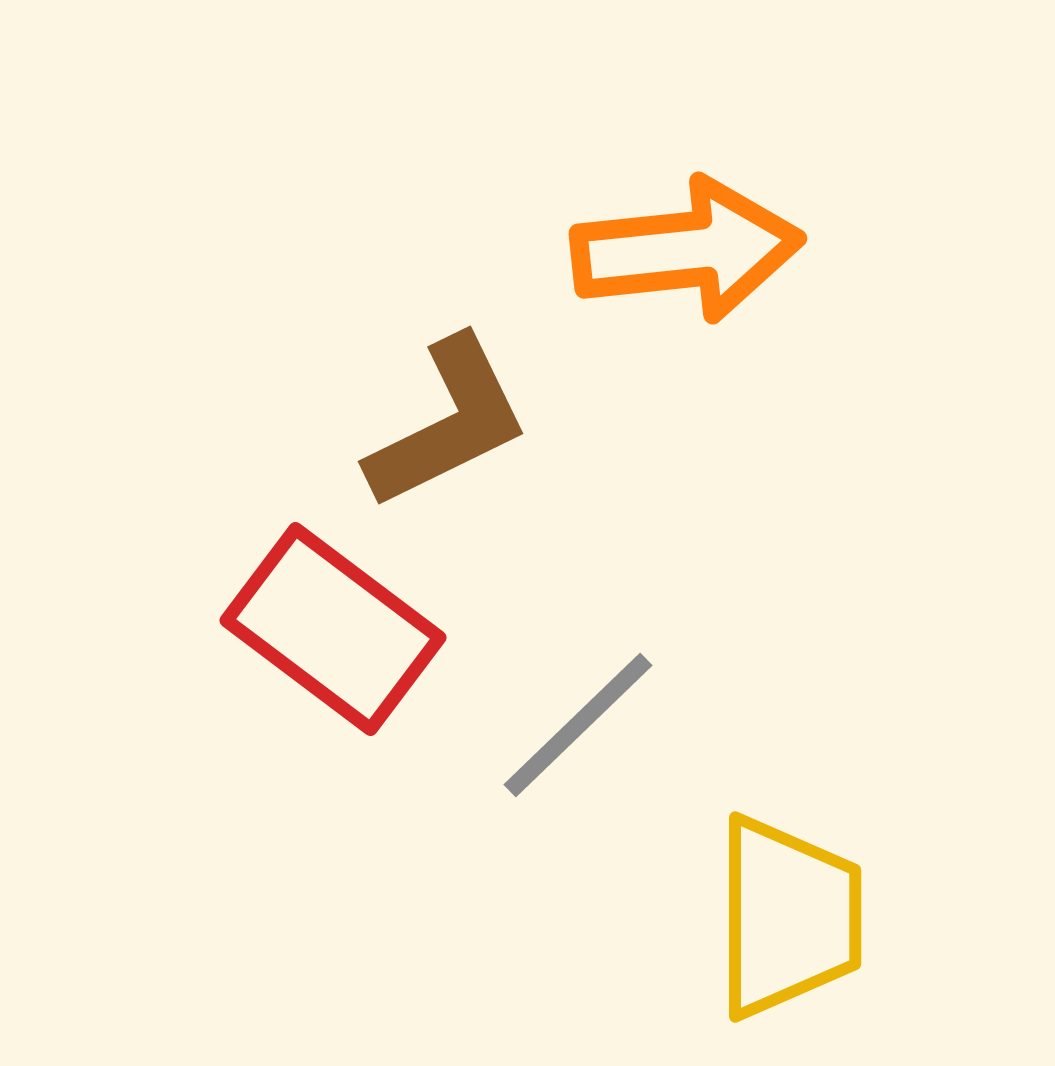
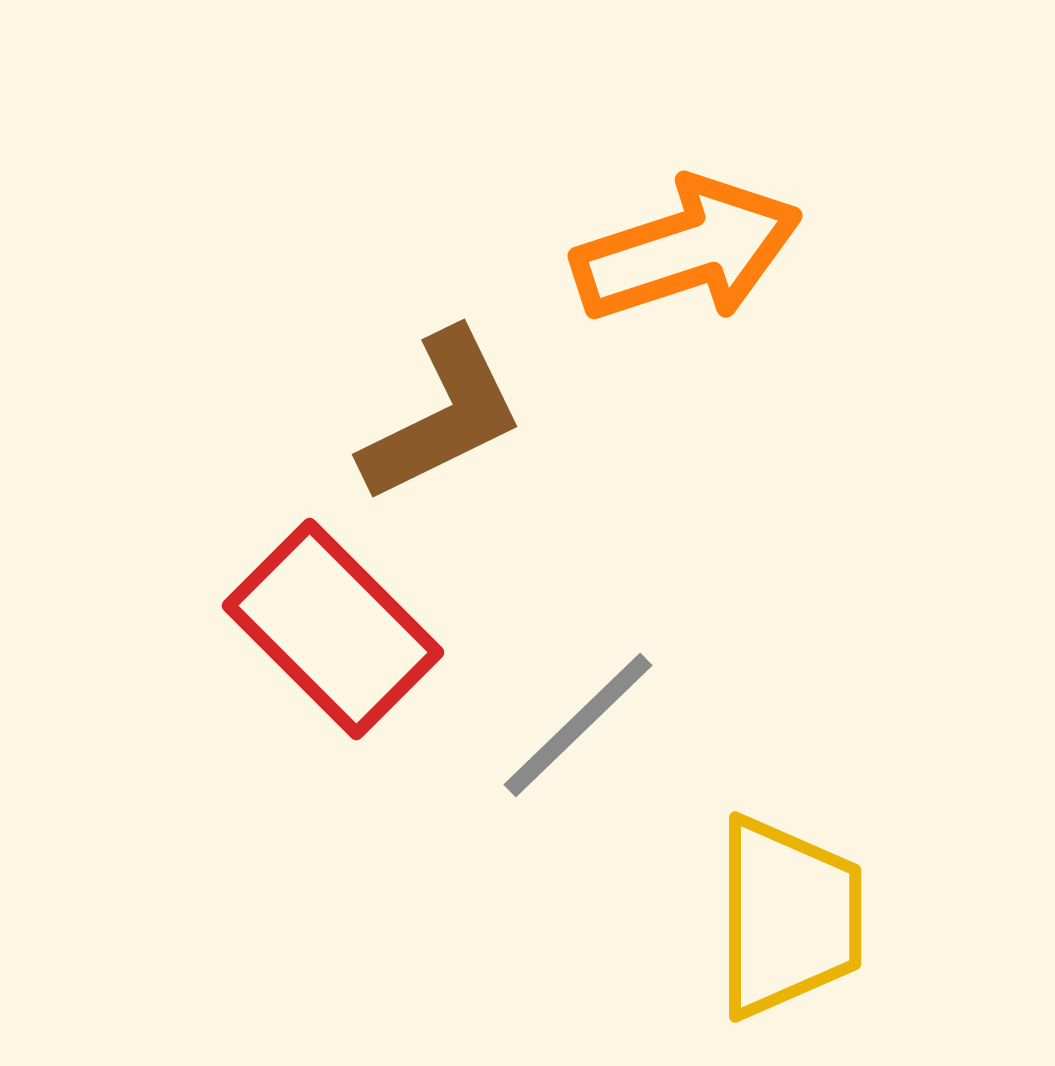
orange arrow: rotated 12 degrees counterclockwise
brown L-shape: moved 6 px left, 7 px up
red rectangle: rotated 8 degrees clockwise
